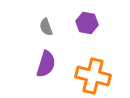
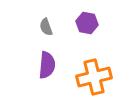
purple semicircle: moved 1 px right, 1 px down; rotated 12 degrees counterclockwise
orange cross: moved 1 px right, 1 px down; rotated 28 degrees counterclockwise
